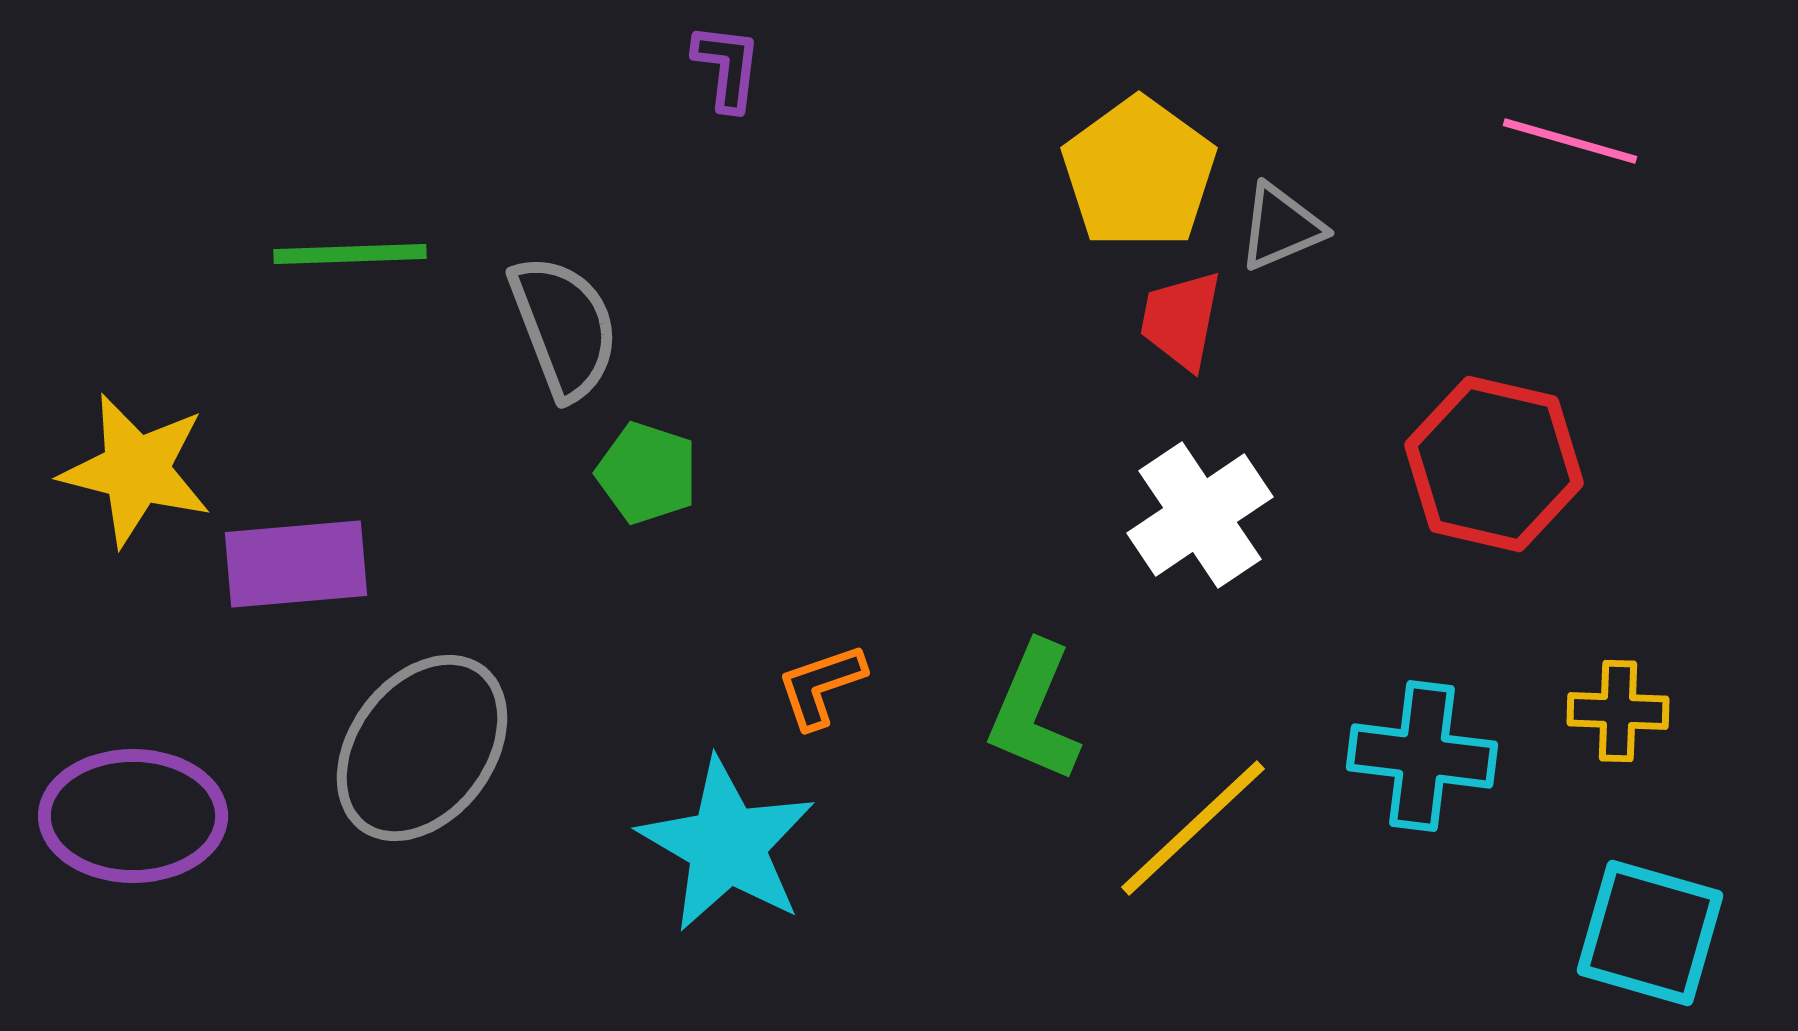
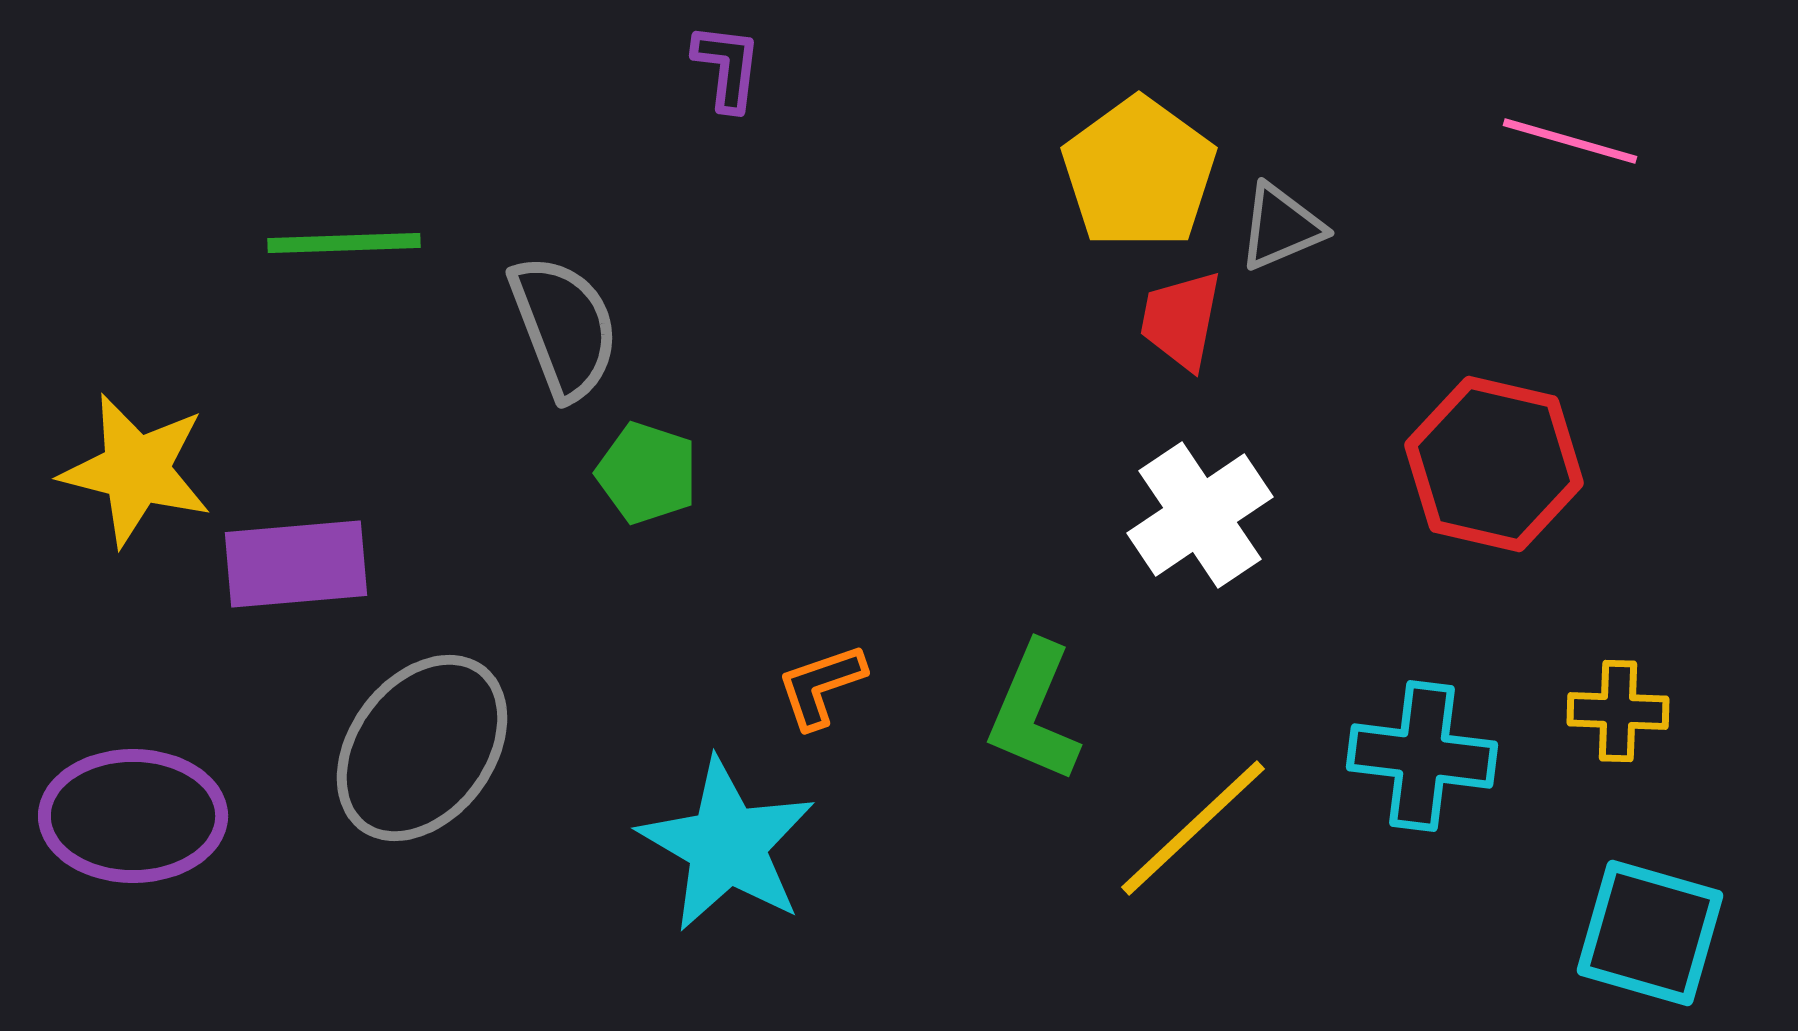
green line: moved 6 px left, 11 px up
